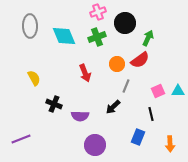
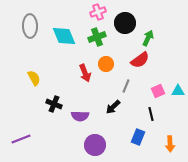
orange circle: moved 11 px left
